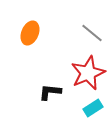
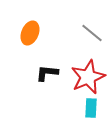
red star: moved 4 px down
black L-shape: moved 3 px left, 19 px up
cyan rectangle: moved 2 px left; rotated 54 degrees counterclockwise
